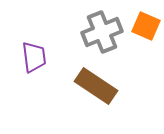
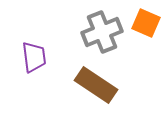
orange square: moved 3 px up
brown rectangle: moved 1 px up
